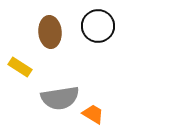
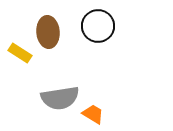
brown ellipse: moved 2 px left
yellow rectangle: moved 14 px up
